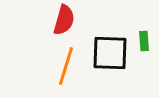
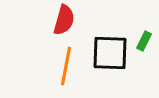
green rectangle: rotated 30 degrees clockwise
orange line: rotated 6 degrees counterclockwise
